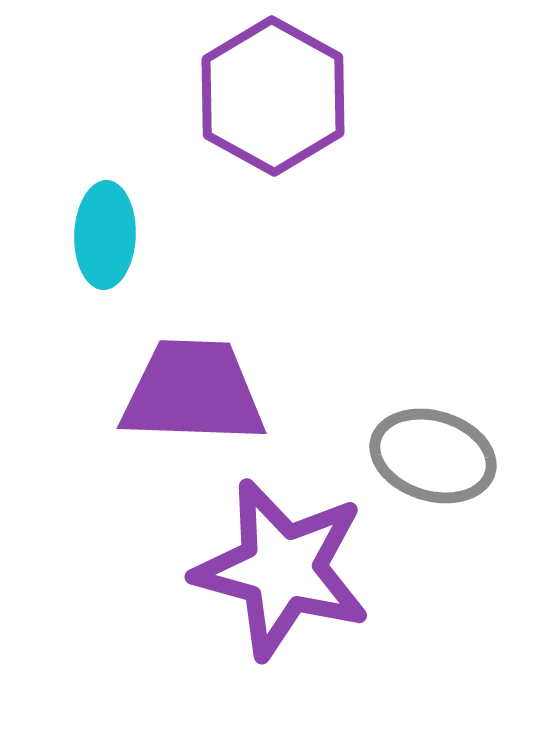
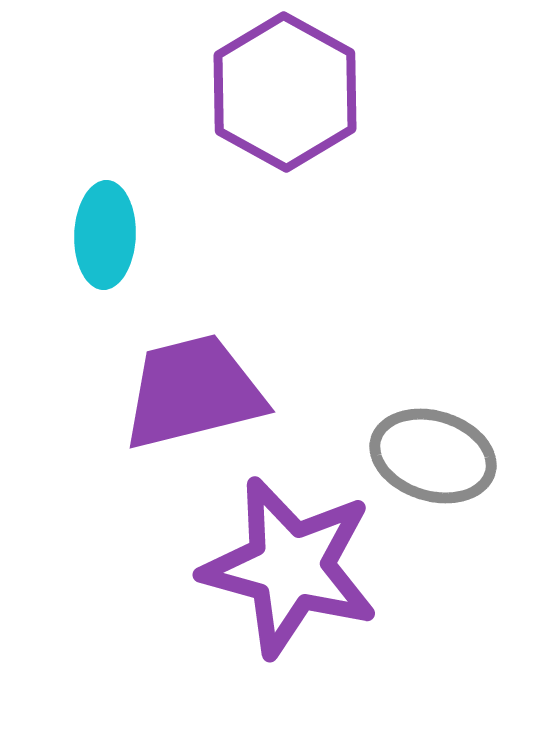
purple hexagon: moved 12 px right, 4 px up
purple trapezoid: rotated 16 degrees counterclockwise
purple star: moved 8 px right, 2 px up
